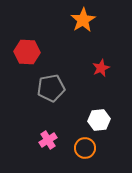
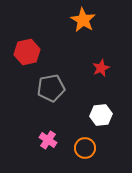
orange star: rotated 10 degrees counterclockwise
red hexagon: rotated 15 degrees counterclockwise
white hexagon: moved 2 px right, 5 px up
pink cross: rotated 24 degrees counterclockwise
